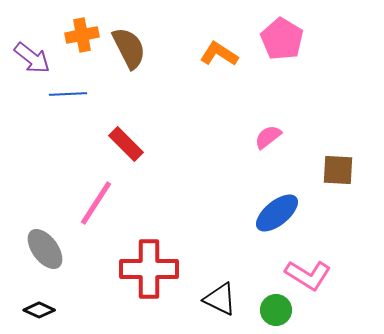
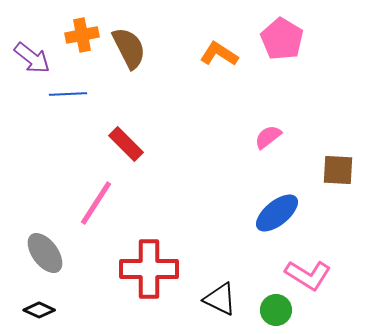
gray ellipse: moved 4 px down
